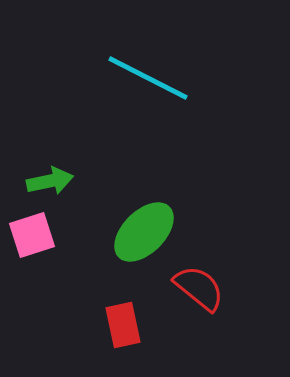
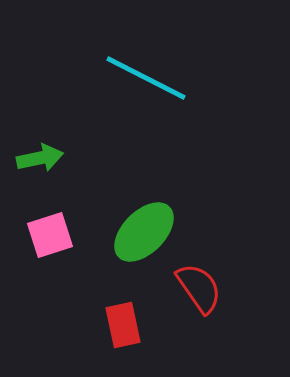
cyan line: moved 2 px left
green arrow: moved 10 px left, 23 px up
pink square: moved 18 px right
red semicircle: rotated 16 degrees clockwise
